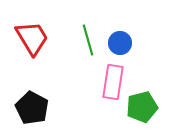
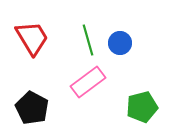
pink rectangle: moved 25 px left; rotated 44 degrees clockwise
